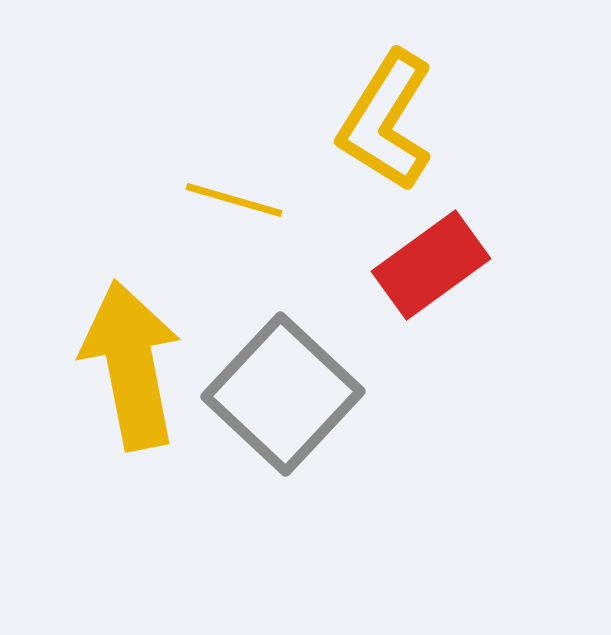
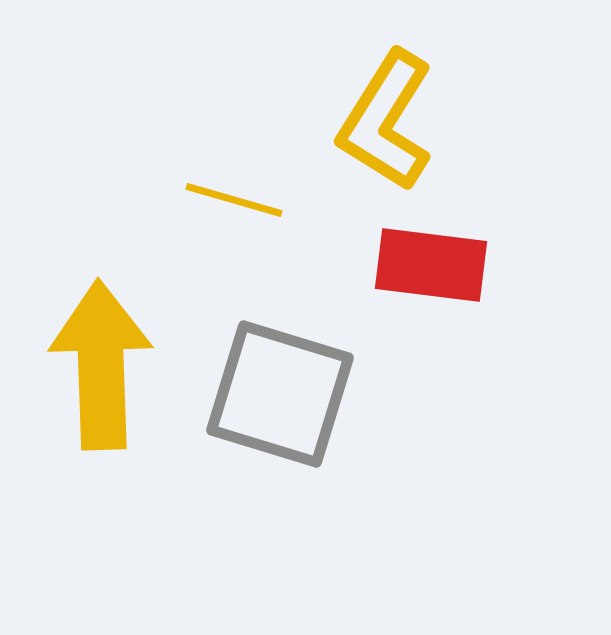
red rectangle: rotated 43 degrees clockwise
yellow arrow: moved 30 px left; rotated 9 degrees clockwise
gray square: moved 3 px left; rotated 26 degrees counterclockwise
